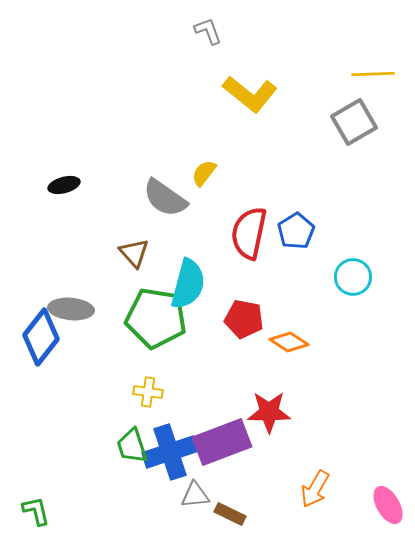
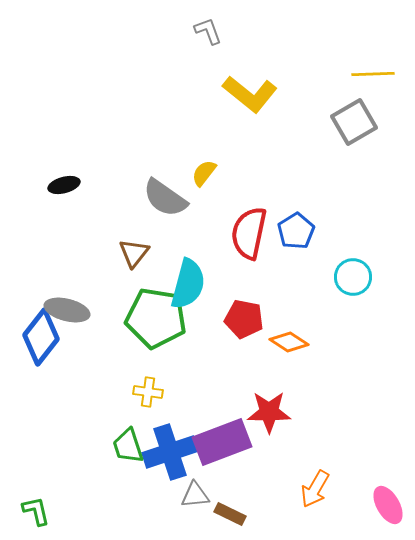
brown triangle: rotated 20 degrees clockwise
gray ellipse: moved 4 px left, 1 px down; rotated 9 degrees clockwise
green trapezoid: moved 4 px left
